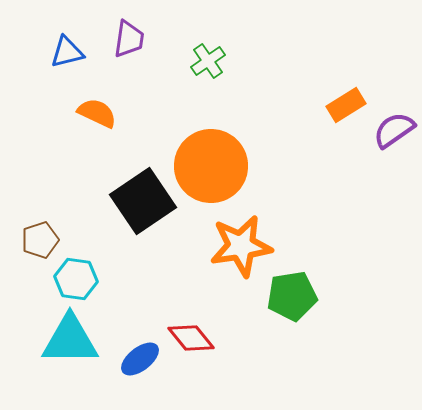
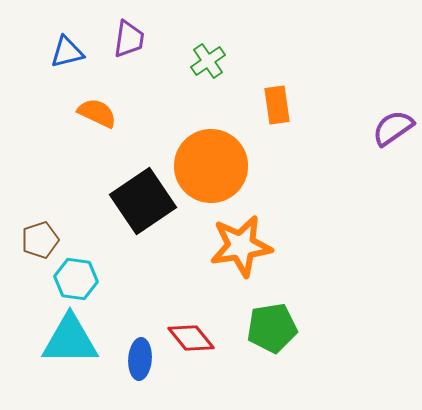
orange rectangle: moved 69 px left; rotated 66 degrees counterclockwise
purple semicircle: moved 1 px left, 2 px up
green pentagon: moved 20 px left, 32 px down
blue ellipse: rotated 48 degrees counterclockwise
